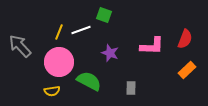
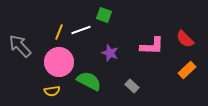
red semicircle: rotated 114 degrees clockwise
gray rectangle: moved 1 px right, 2 px up; rotated 48 degrees counterclockwise
